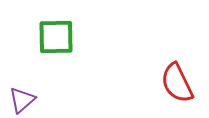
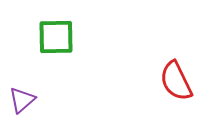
red semicircle: moved 1 px left, 2 px up
